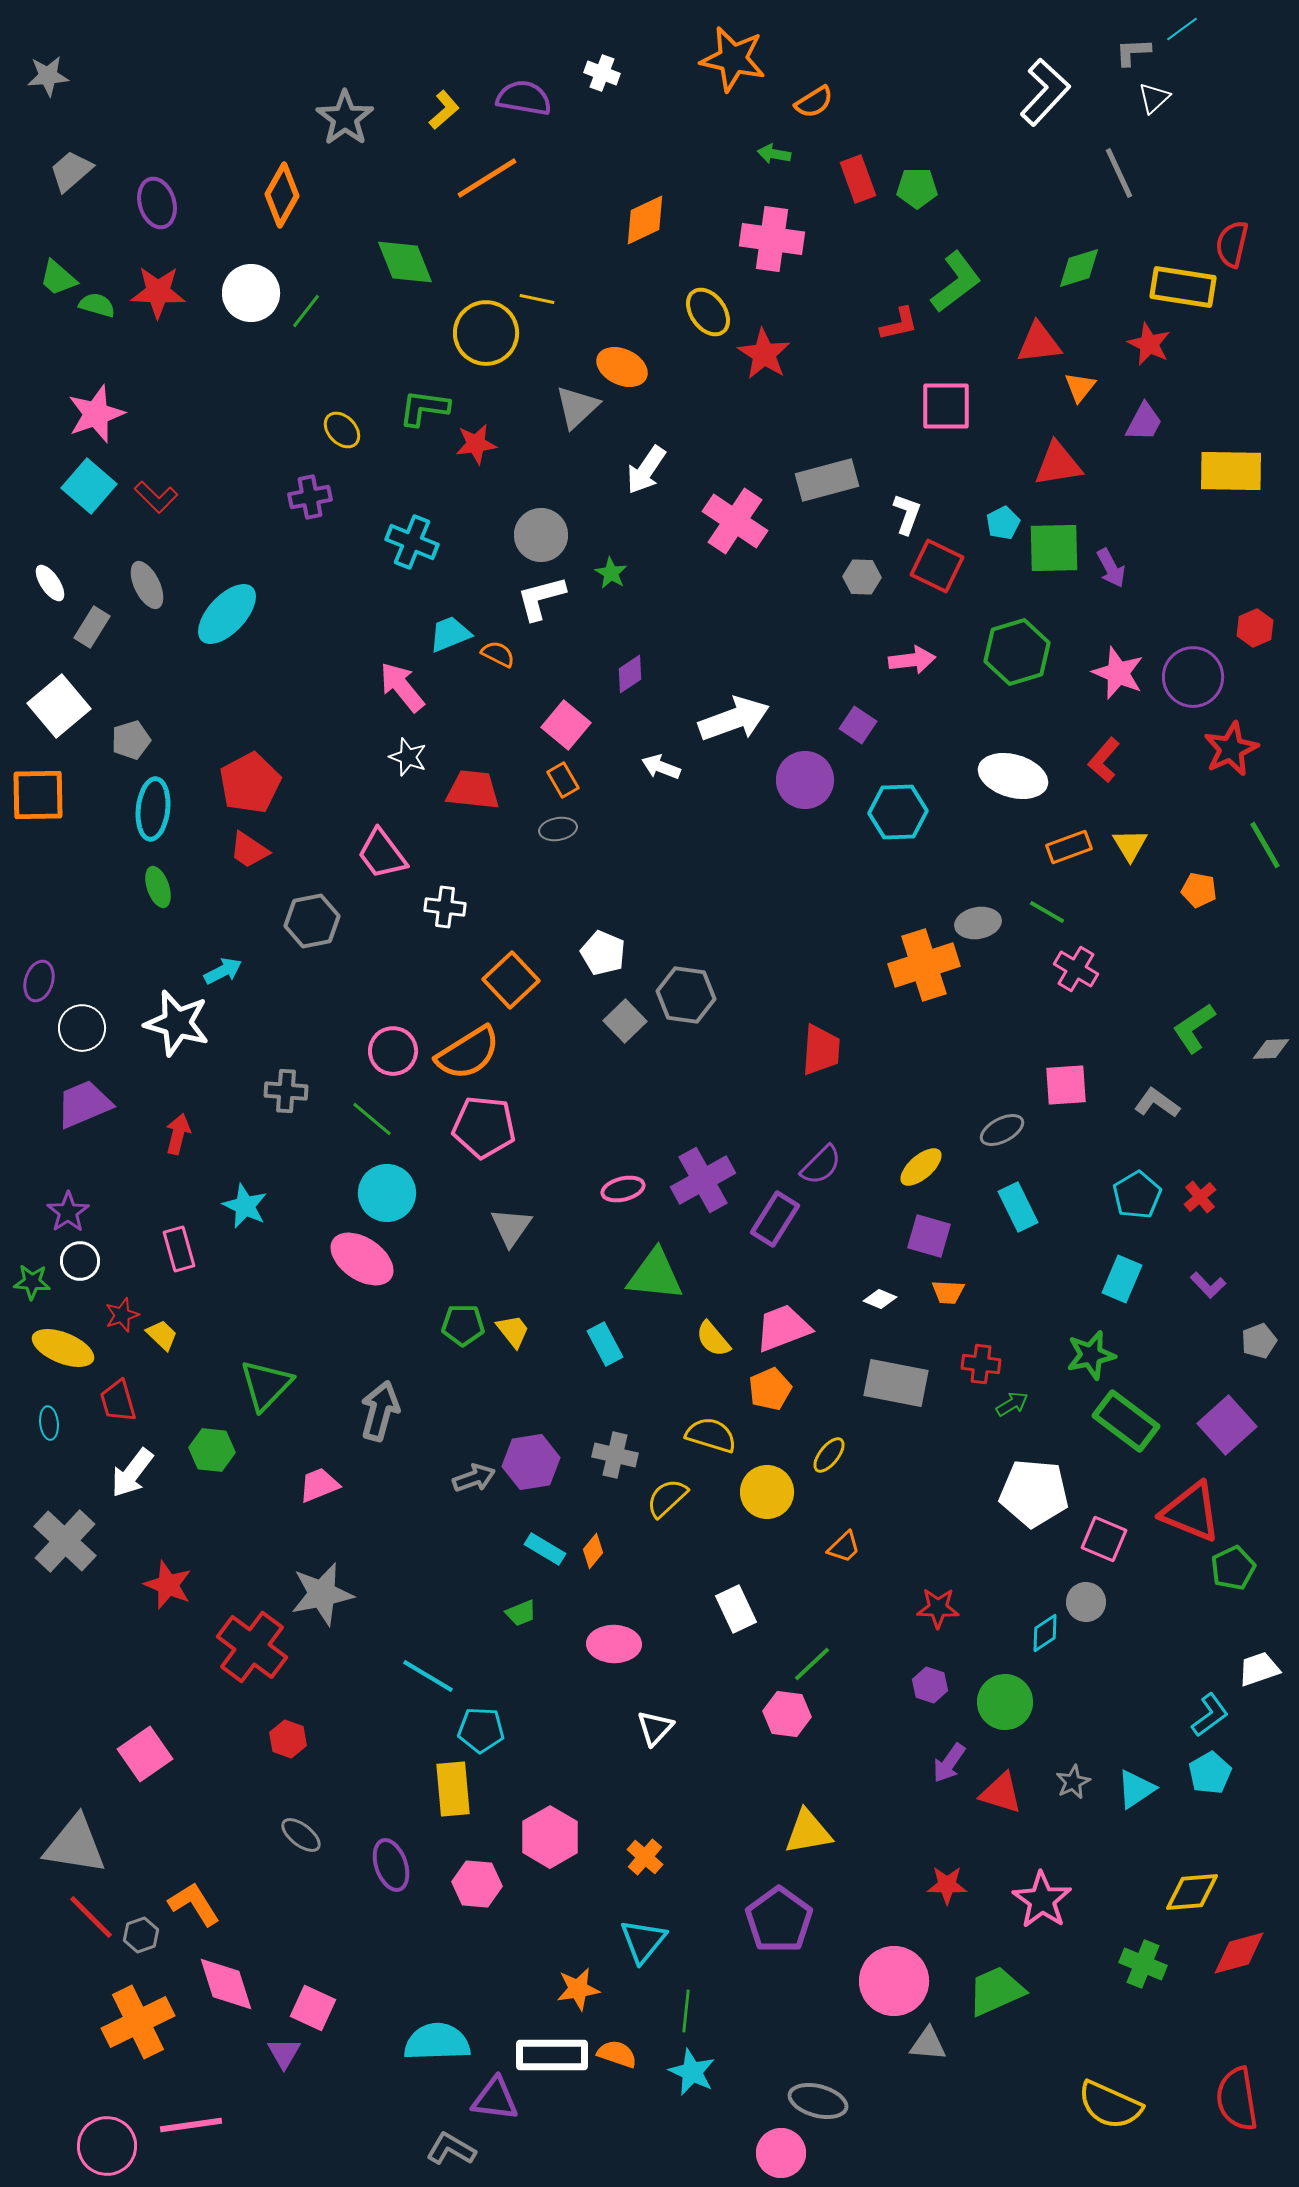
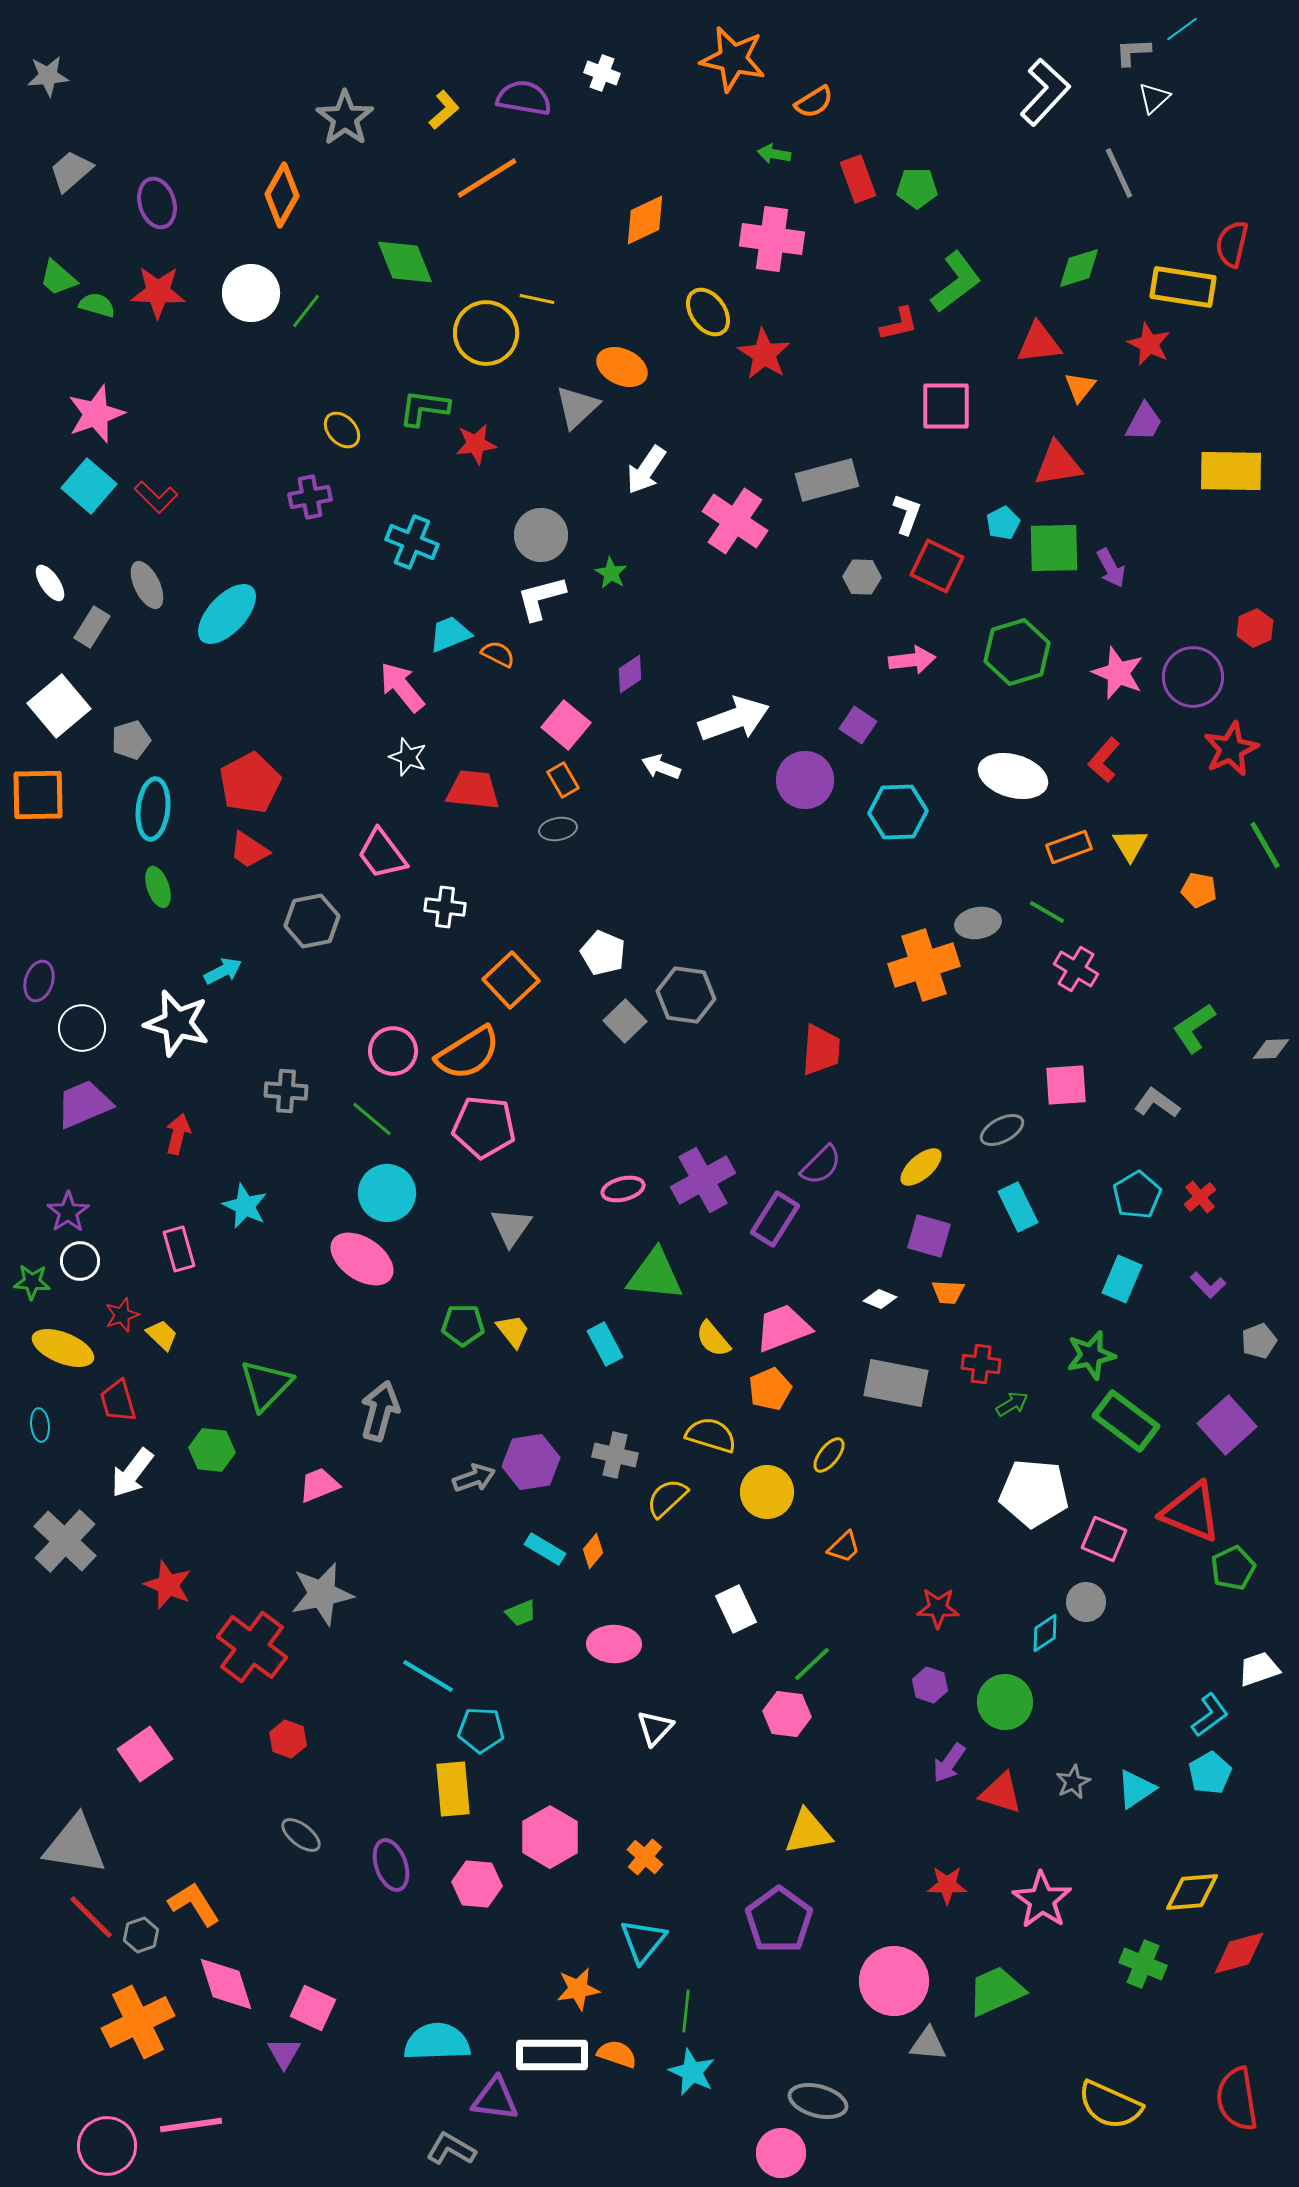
cyan ellipse at (49, 1423): moved 9 px left, 2 px down
